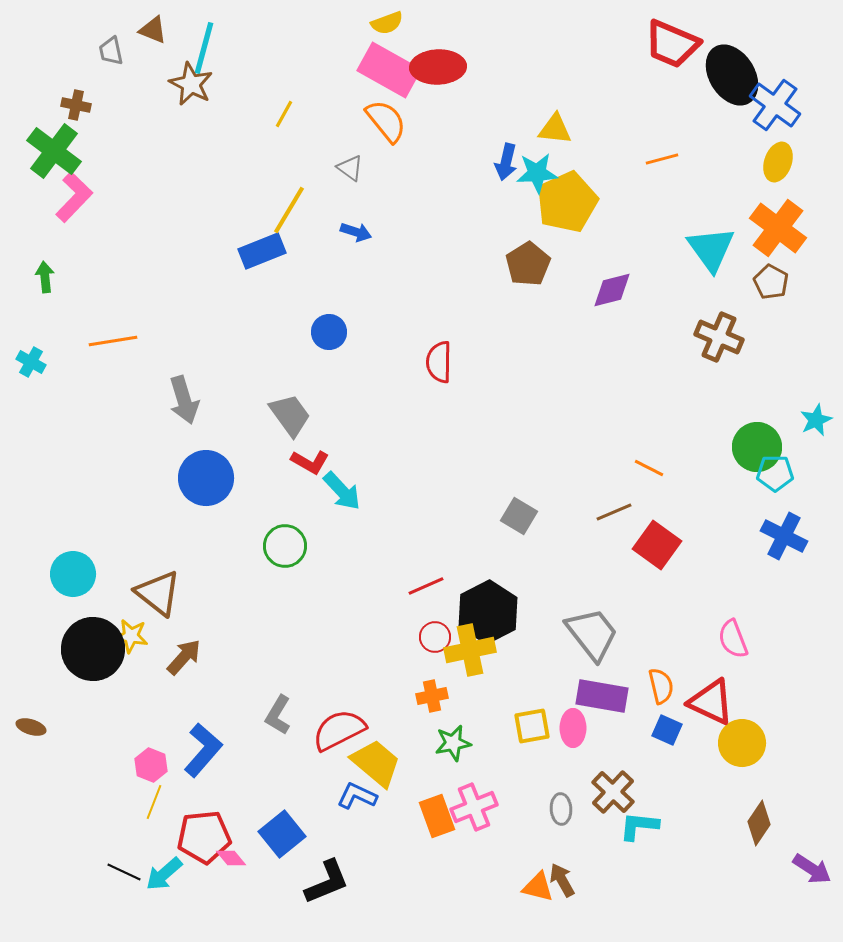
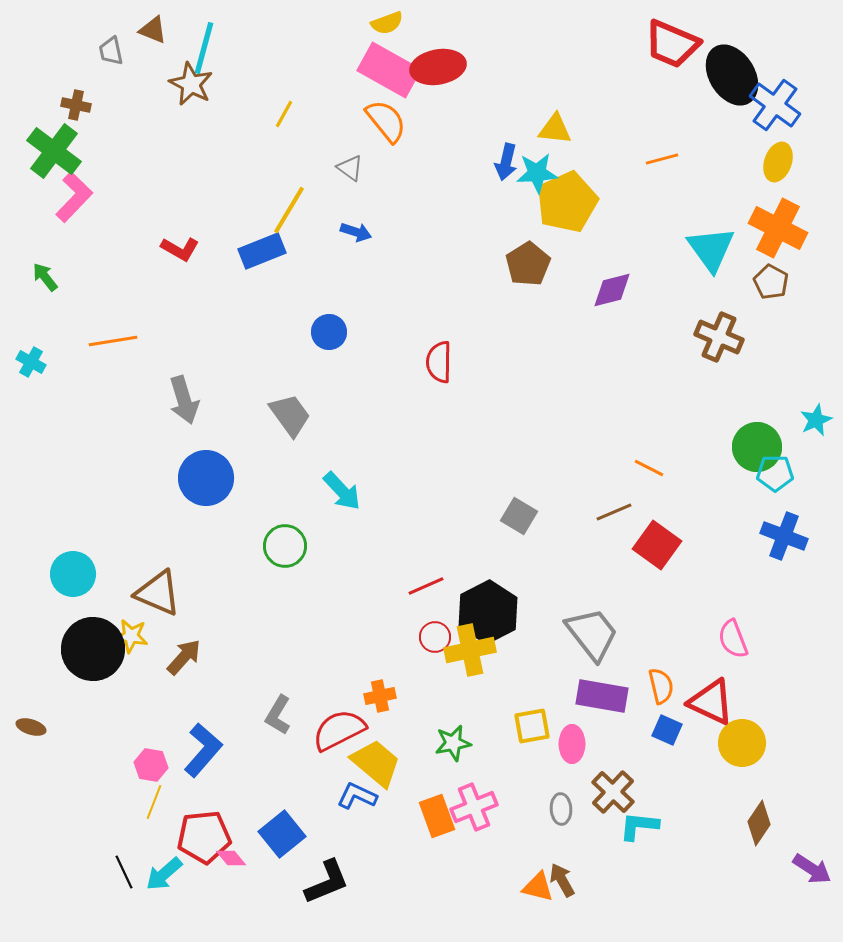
red ellipse at (438, 67): rotated 8 degrees counterclockwise
orange cross at (778, 228): rotated 10 degrees counterclockwise
green arrow at (45, 277): rotated 32 degrees counterclockwise
red L-shape at (310, 462): moved 130 px left, 213 px up
blue cross at (784, 536): rotated 6 degrees counterclockwise
brown triangle at (158, 593): rotated 15 degrees counterclockwise
orange cross at (432, 696): moved 52 px left
pink ellipse at (573, 728): moved 1 px left, 16 px down
pink hexagon at (151, 765): rotated 12 degrees counterclockwise
black line at (124, 872): rotated 40 degrees clockwise
